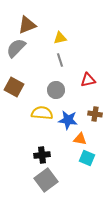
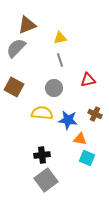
gray circle: moved 2 px left, 2 px up
brown cross: rotated 16 degrees clockwise
